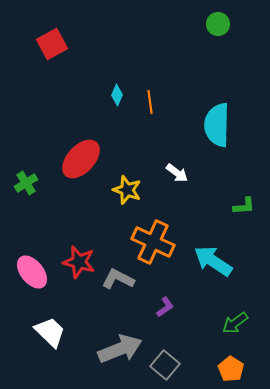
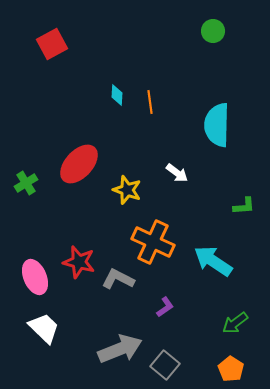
green circle: moved 5 px left, 7 px down
cyan diamond: rotated 20 degrees counterclockwise
red ellipse: moved 2 px left, 5 px down
pink ellipse: moved 3 px right, 5 px down; rotated 16 degrees clockwise
white trapezoid: moved 6 px left, 4 px up
